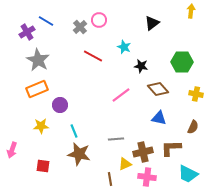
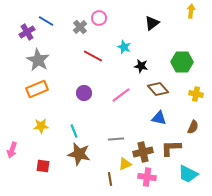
pink circle: moved 2 px up
purple circle: moved 24 px right, 12 px up
